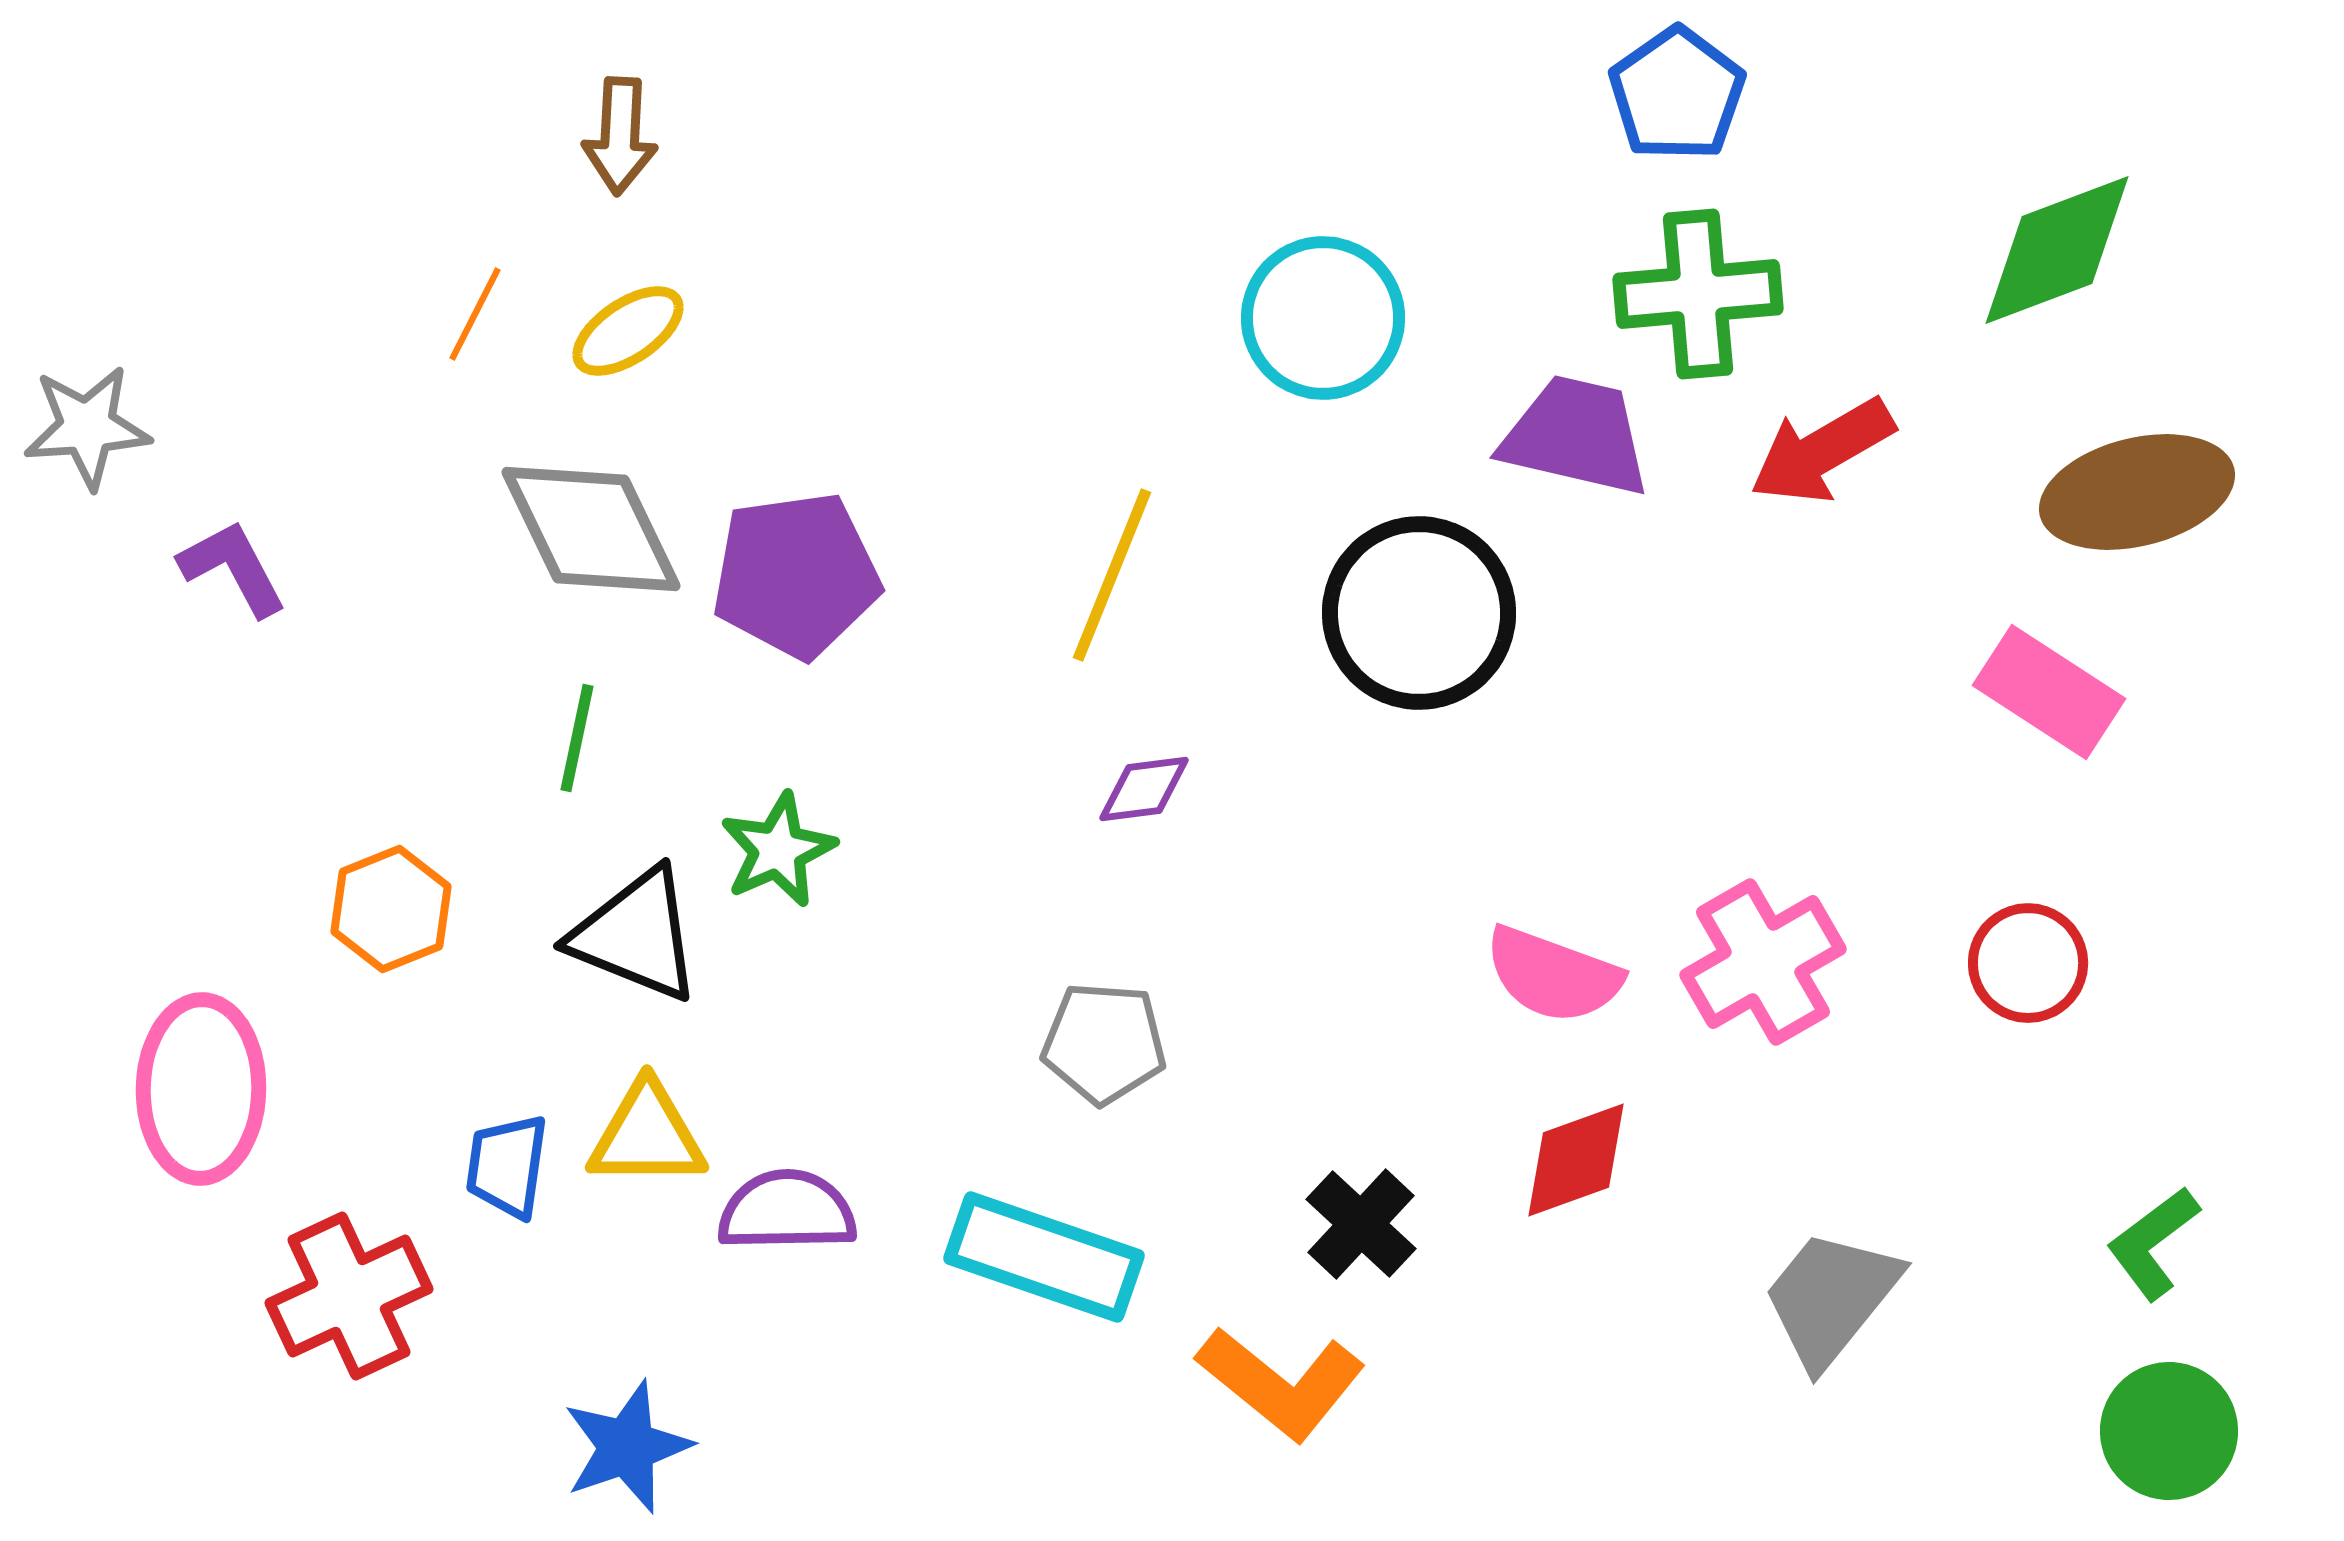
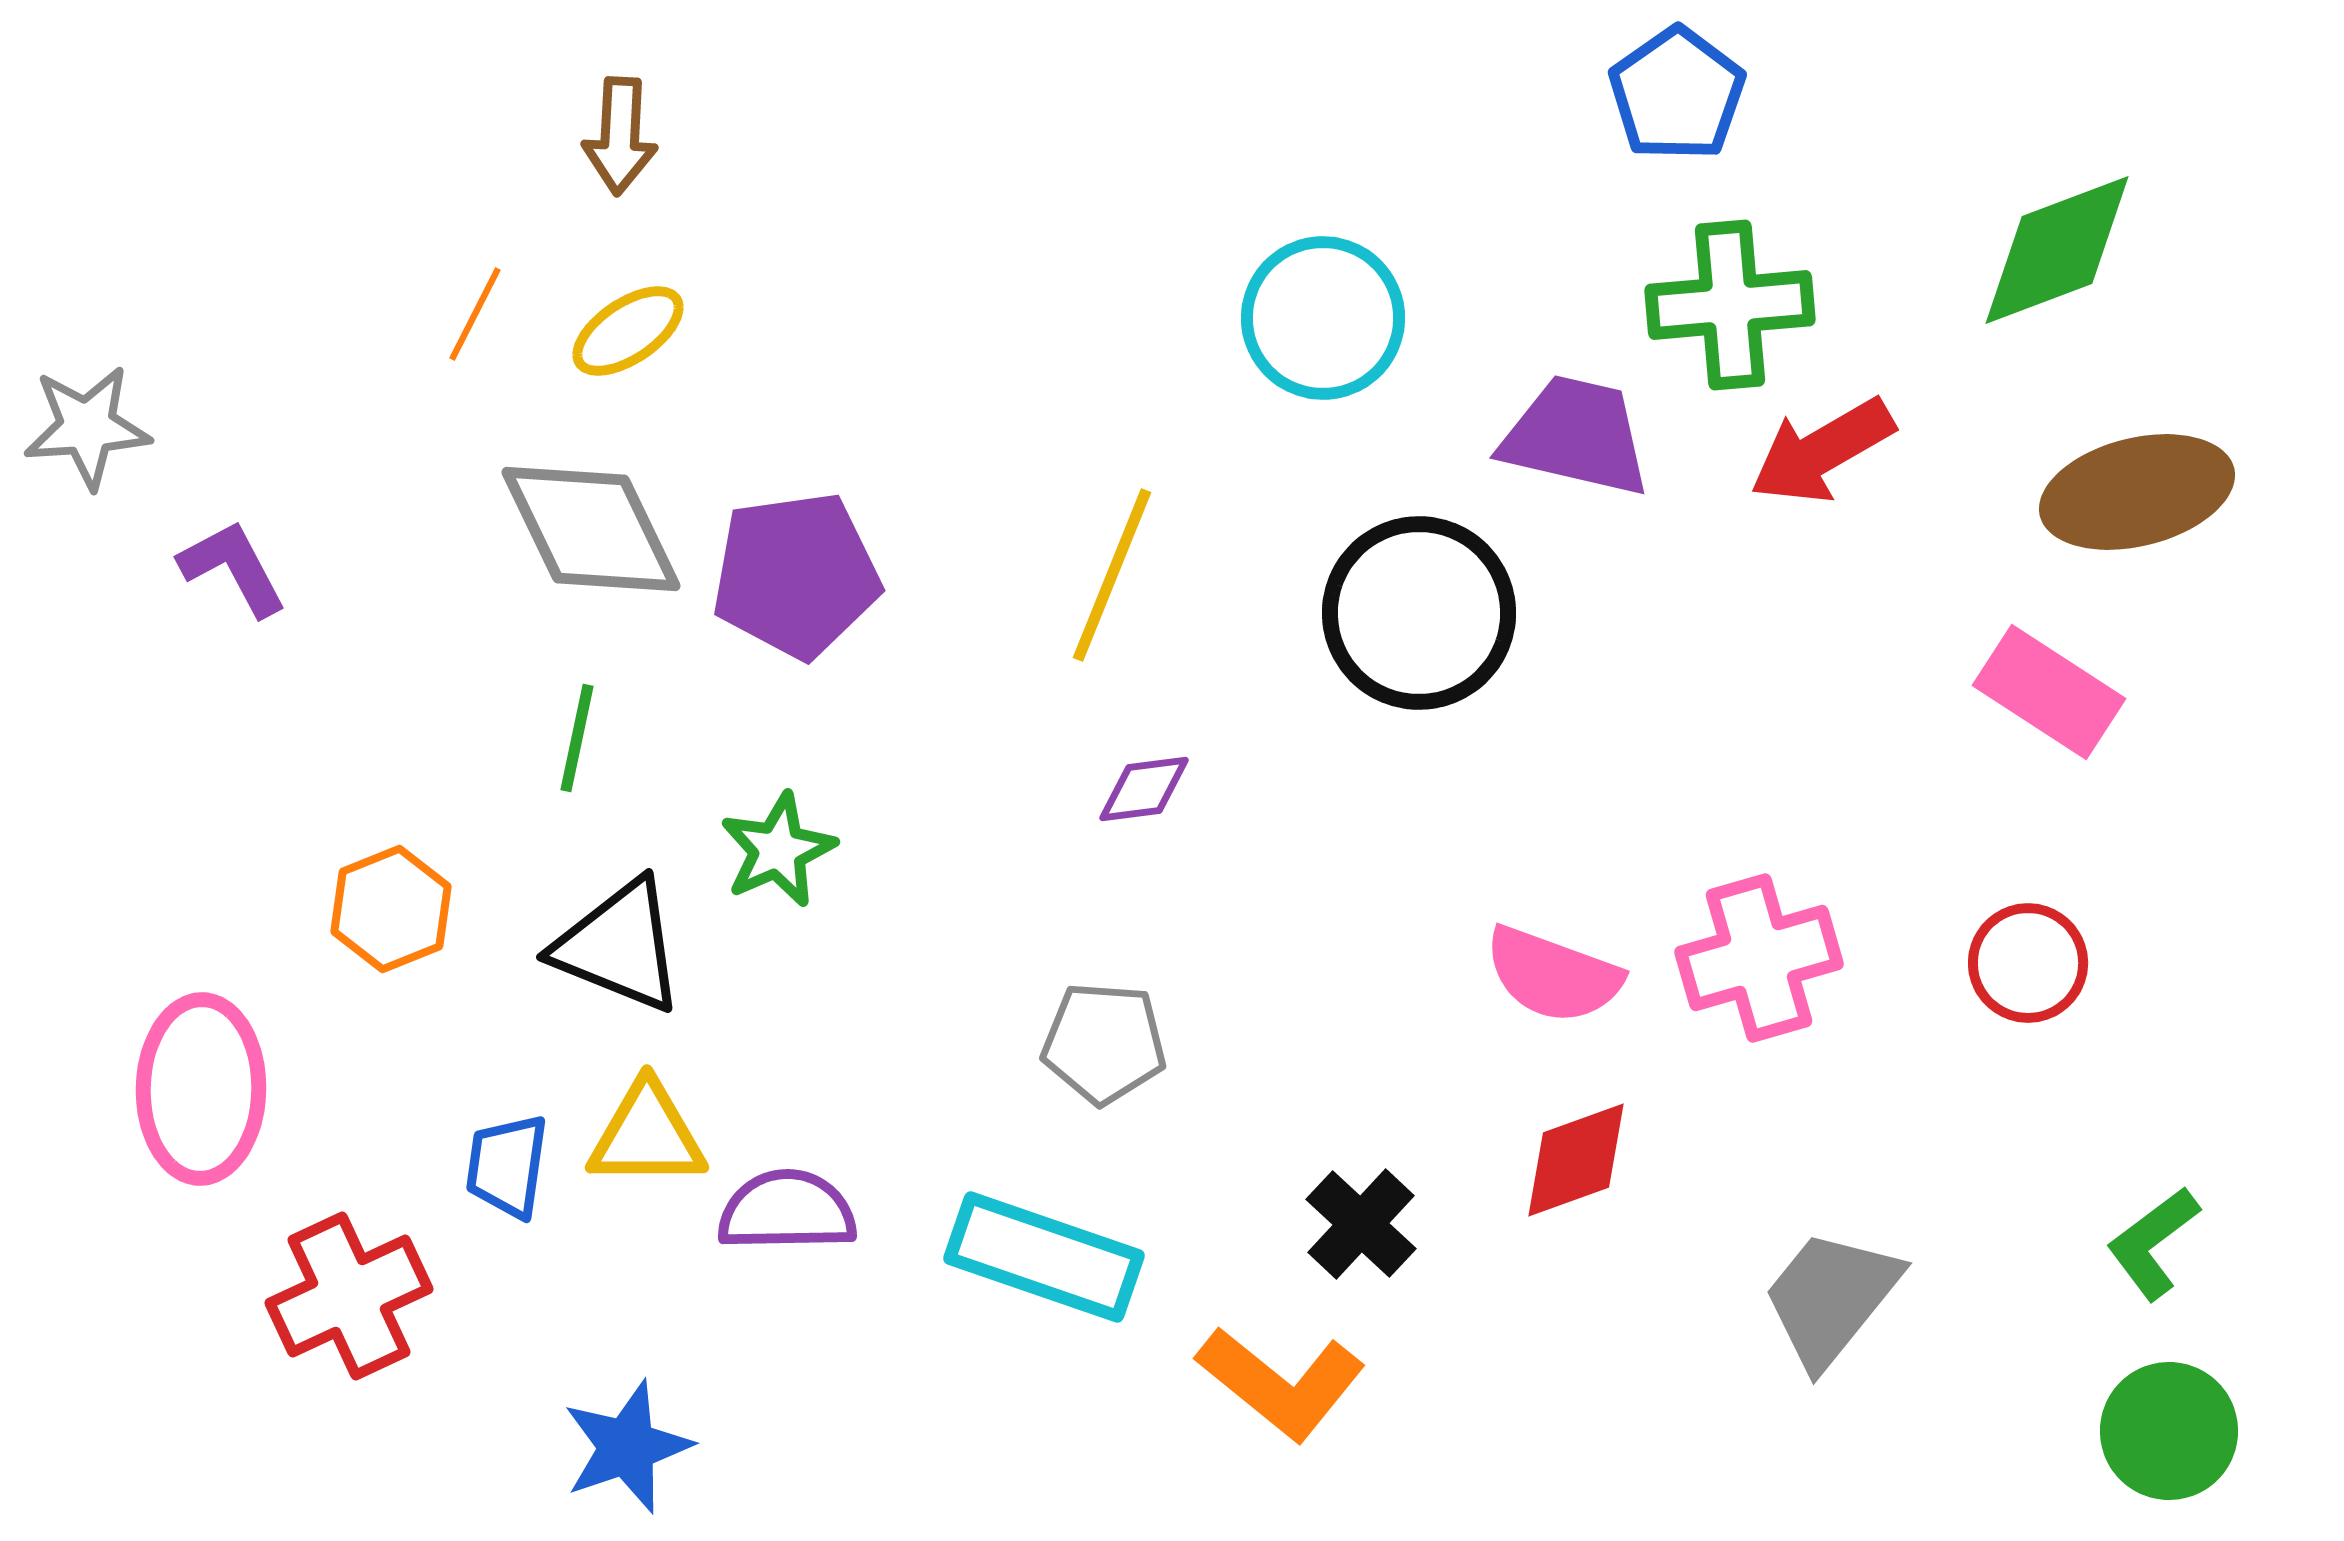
green cross: moved 32 px right, 11 px down
black triangle: moved 17 px left, 11 px down
pink cross: moved 4 px left, 4 px up; rotated 14 degrees clockwise
